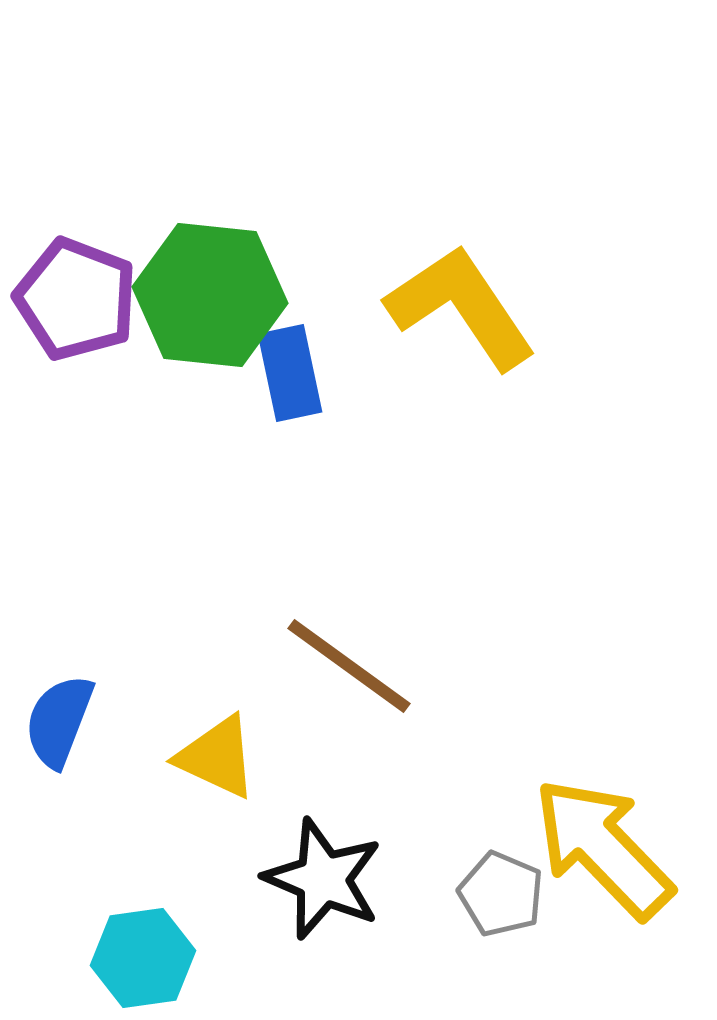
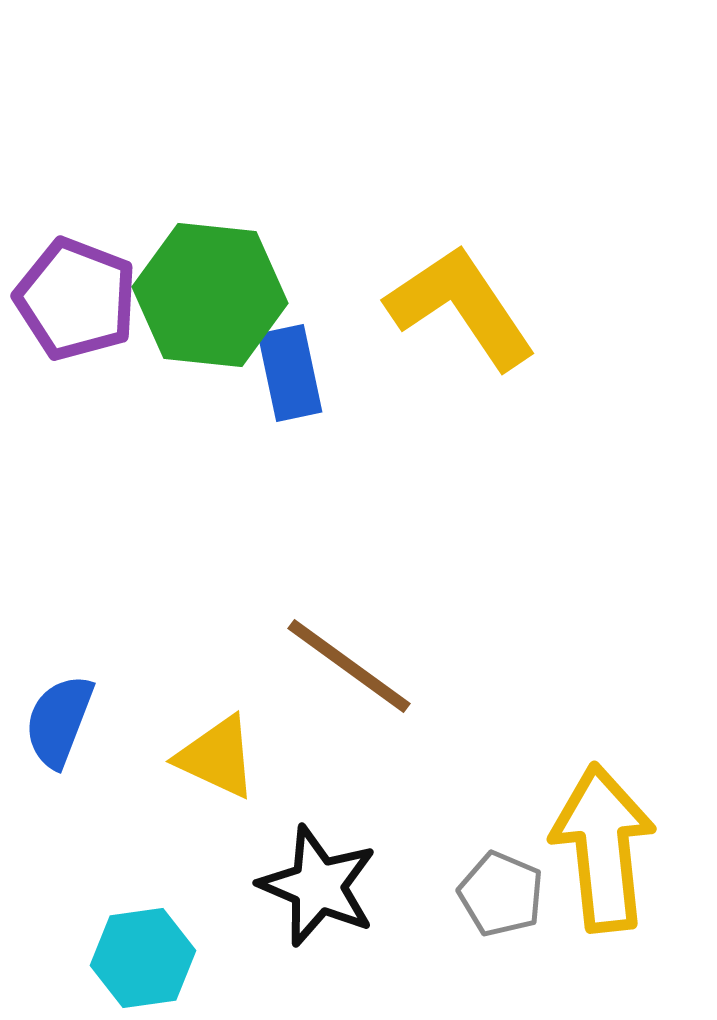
yellow arrow: rotated 38 degrees clockwise
black star: moved 5 px left, 7 px down
